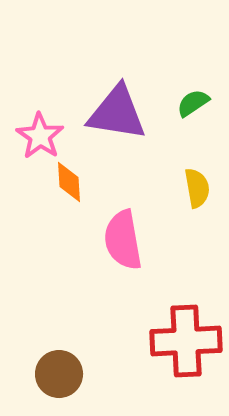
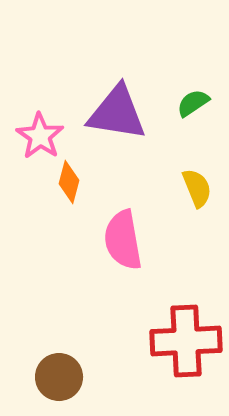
orange diamond: rotated 18 degrees clockwise
yellow semicircle: rotated 12 degrees counterclockwise
brown circle: moved 3 px down
